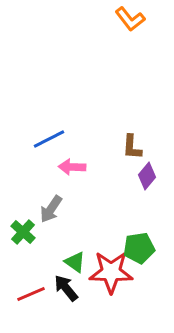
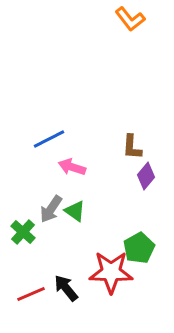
pink arrow: rotated 16 degrees clockwise
purple diamond: moved 1 px left
green pentagon: rotated 20 degrees counterclockwise
green triangle: moved 51 px up
